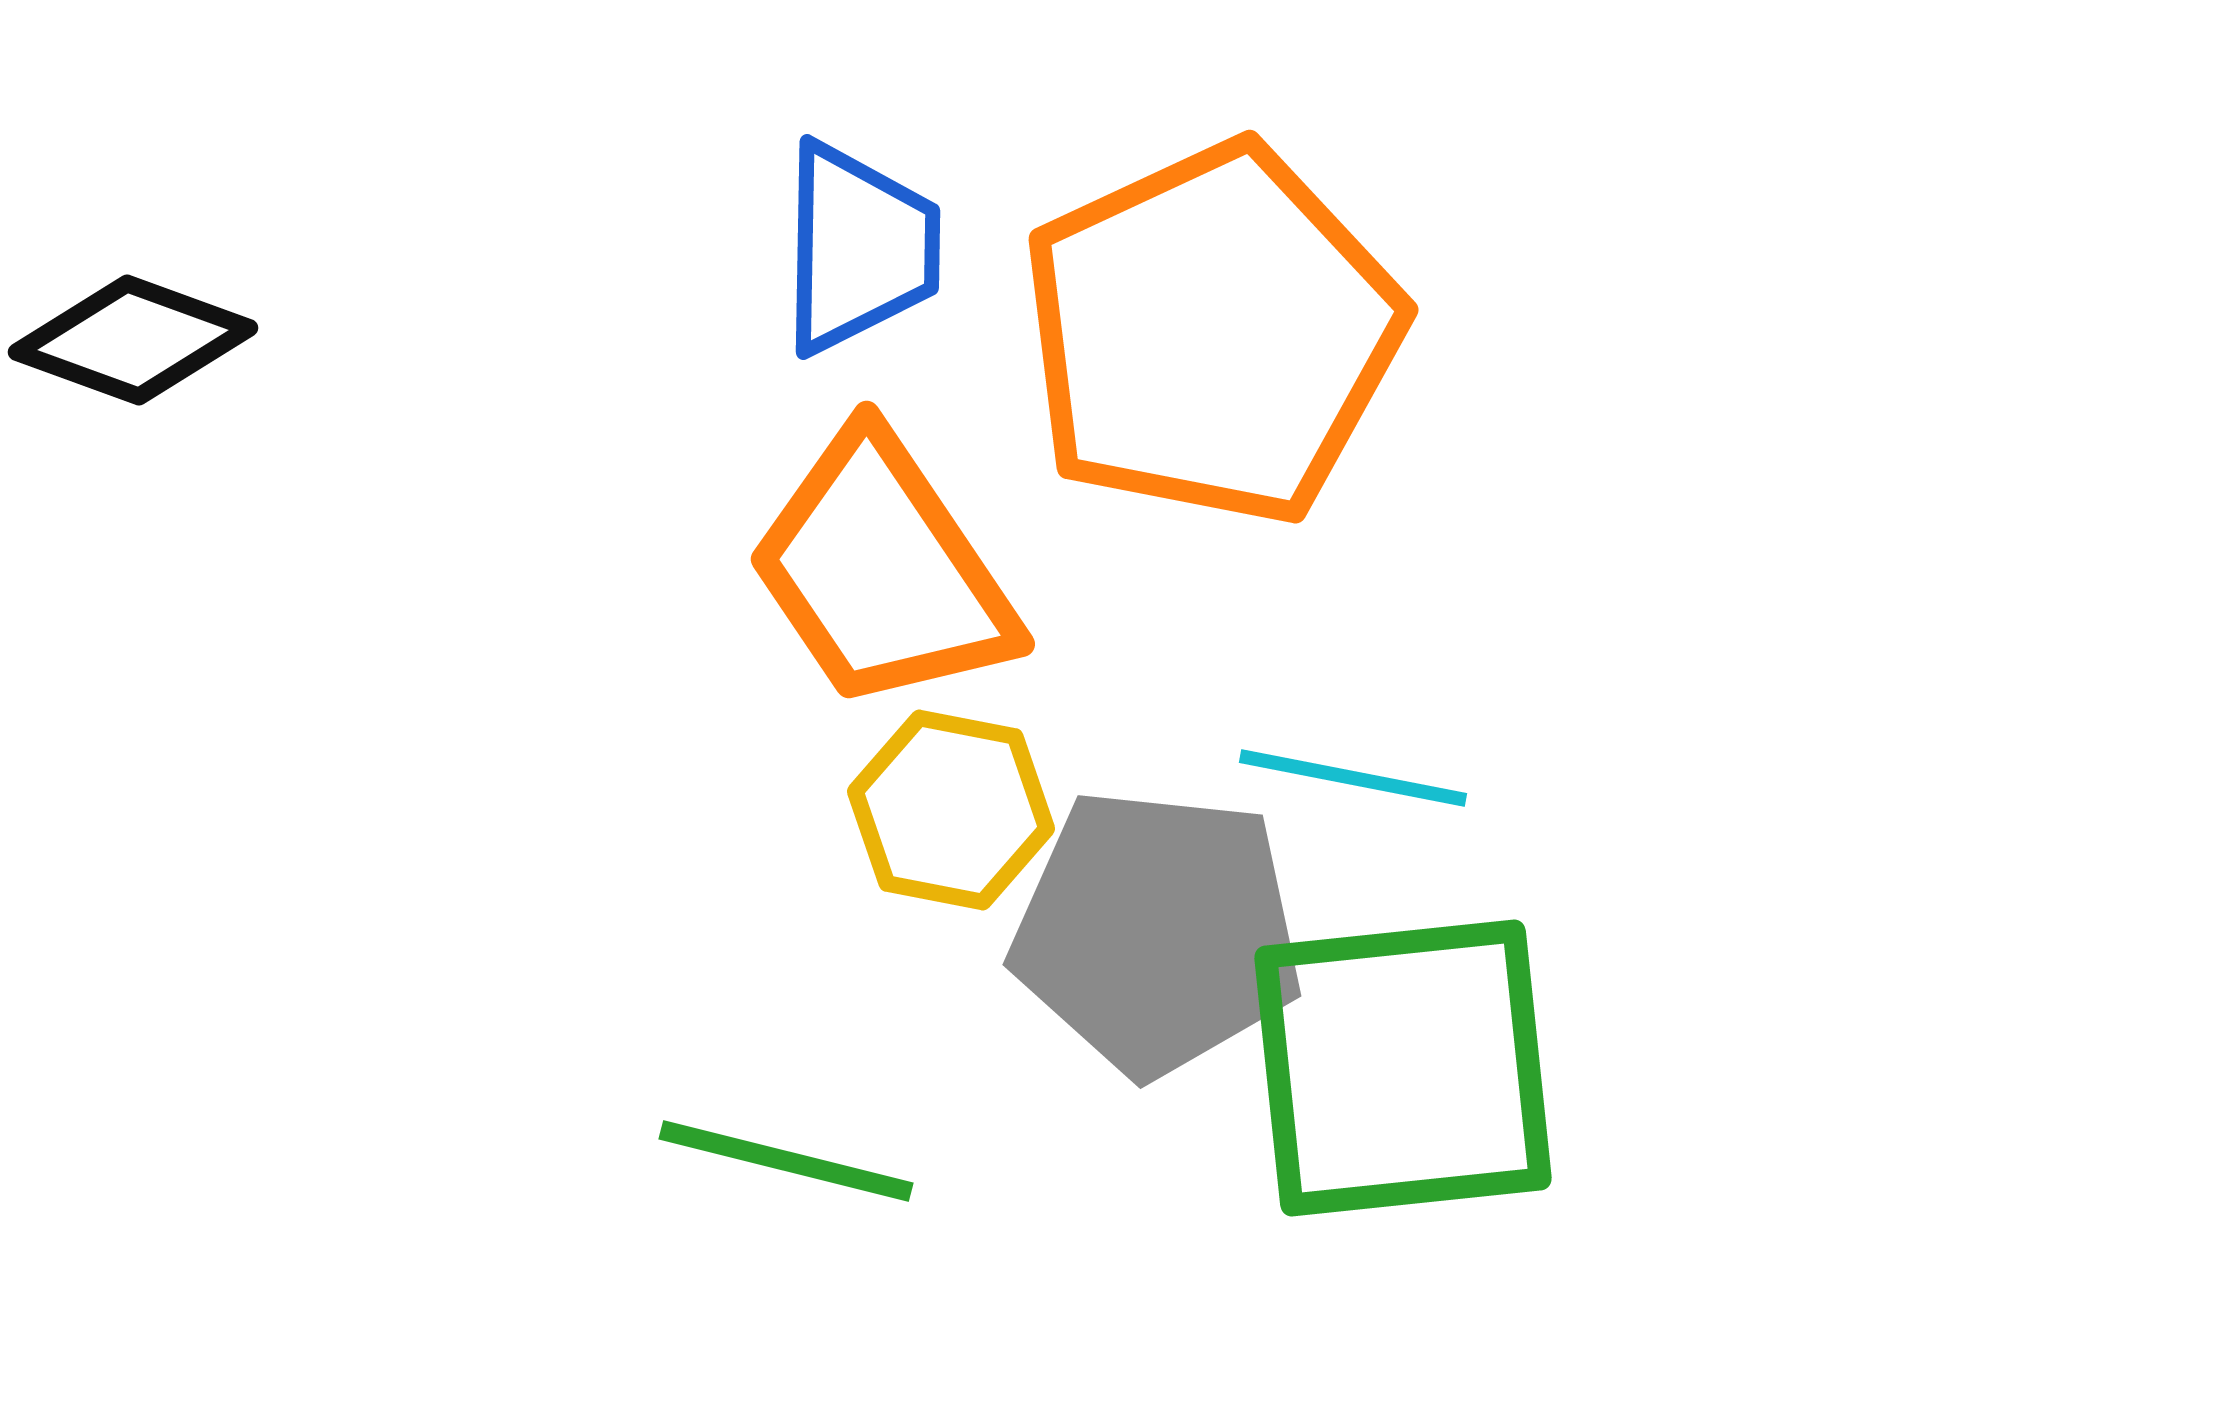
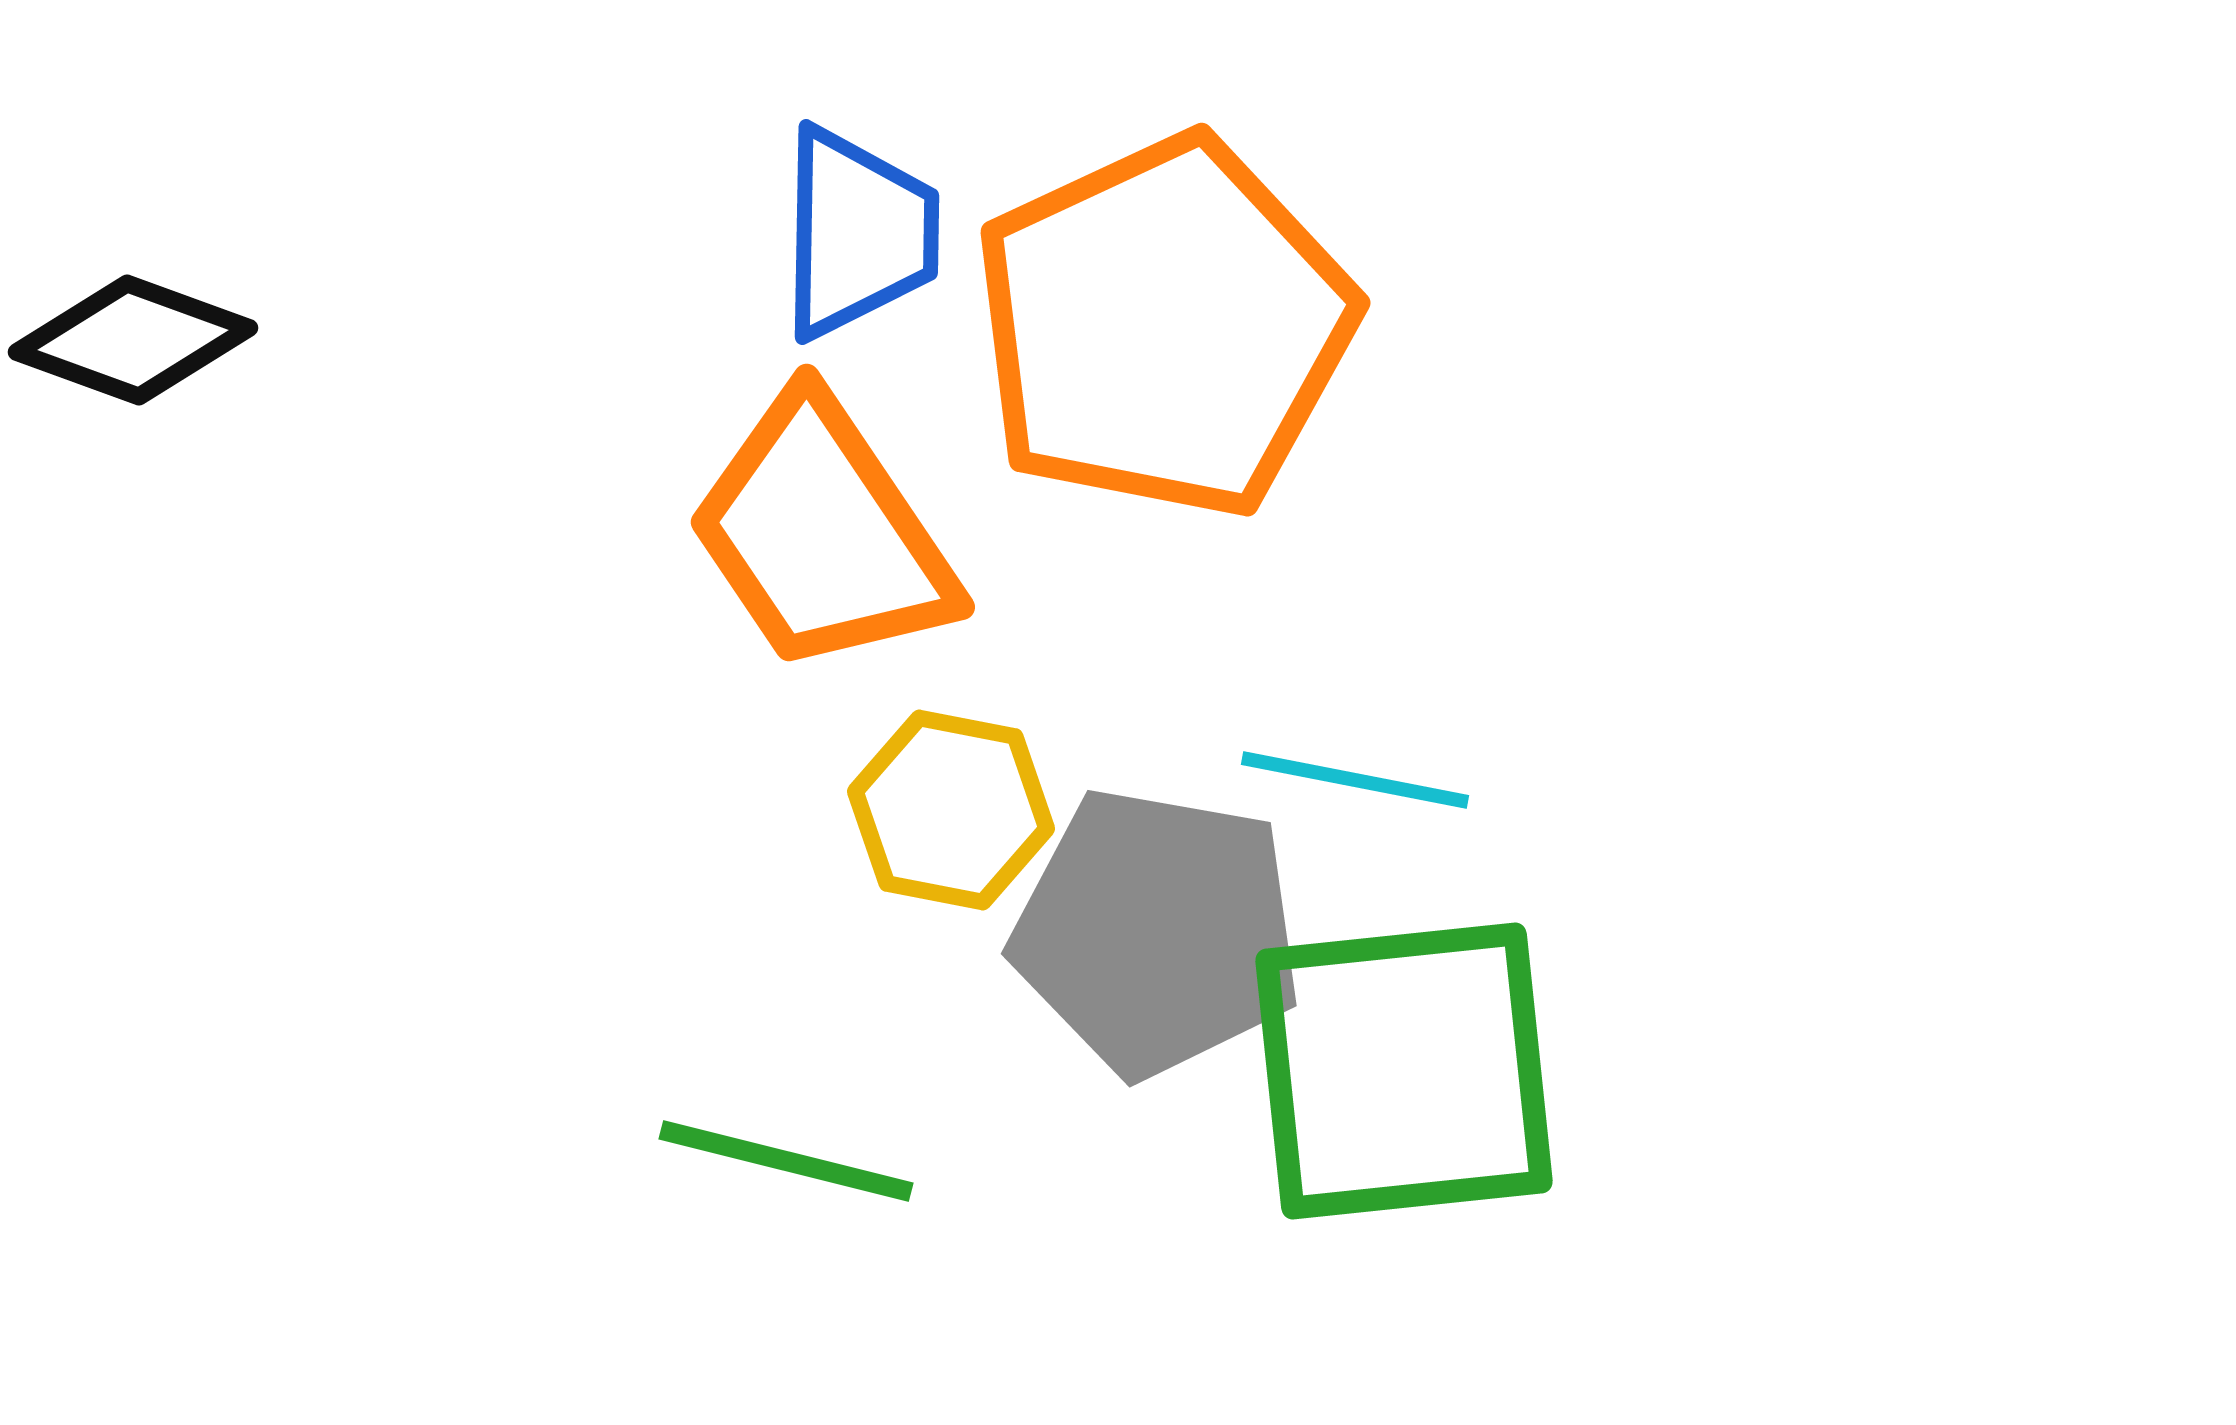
blue trapezoid: moved 1 px left, 15 px up
orange pentagon: moved 48 px left, 7 px up
orange trapezoid: moved 60 px left, 37 px up
cyan line: moved 2 px right, 2 px down
gray pentagon: rotated 4 degrees clockwise
green square: moved 1 px right, 3 px down
